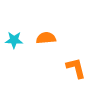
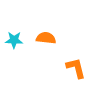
orange semicircle: rotated 12 degrees clockwise
